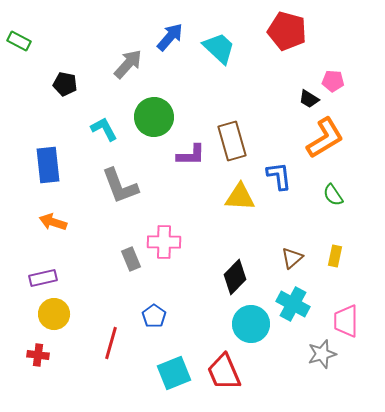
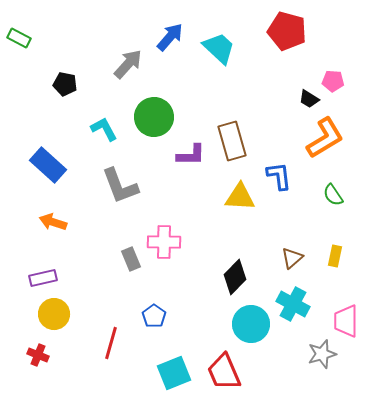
green rectangle: moved 3 px up
blue rectangle: rotated 42 degrees counterclockwise
red cross: rotated 15 degrees clockwise
